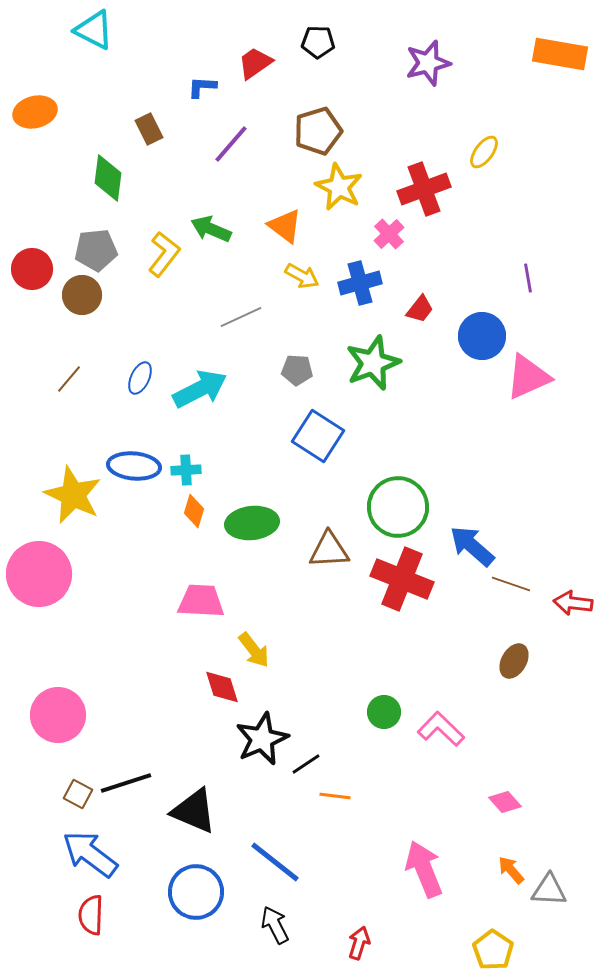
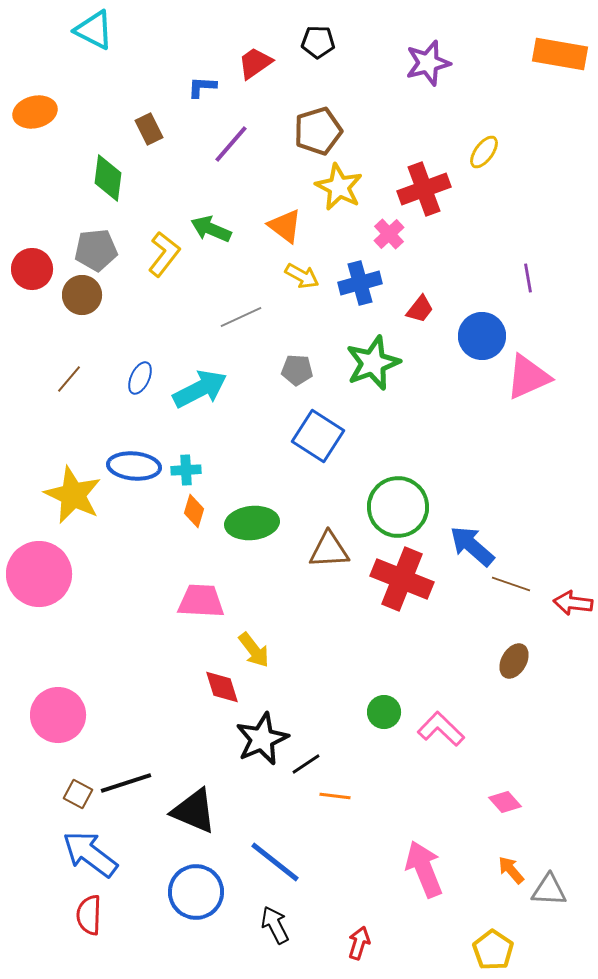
red semicircle at (91, 915): moved 2 px left
